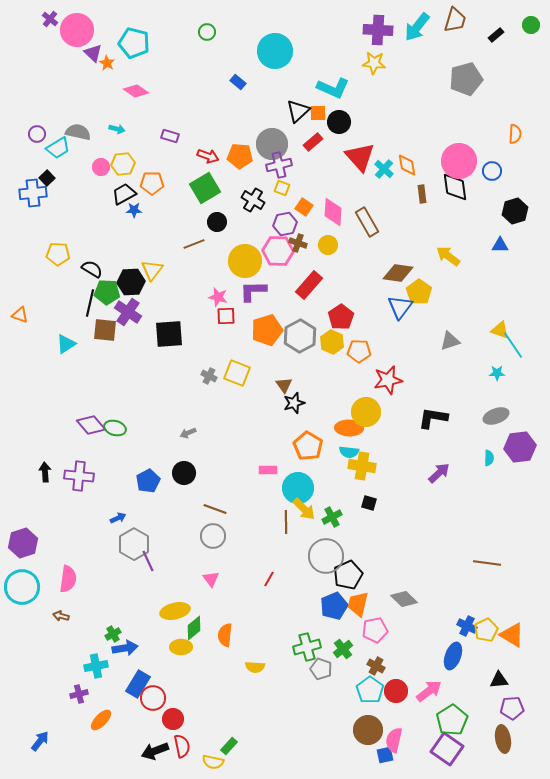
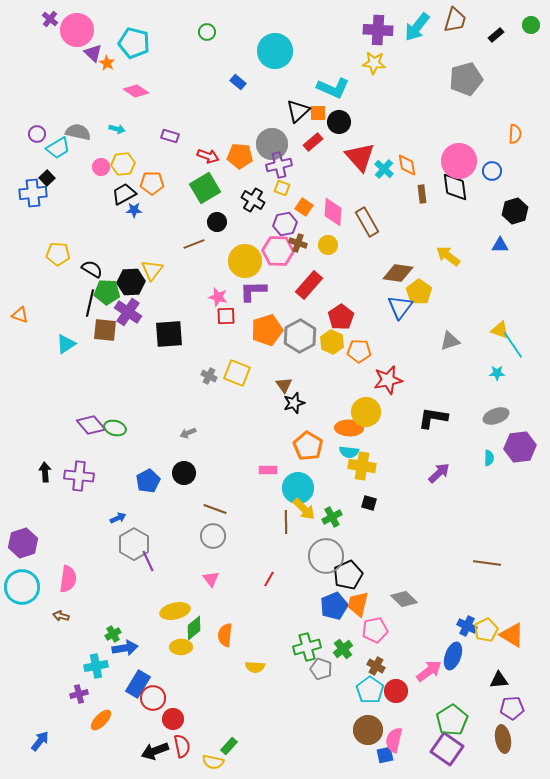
pink arrow at (429, 691): moved 20 px up
